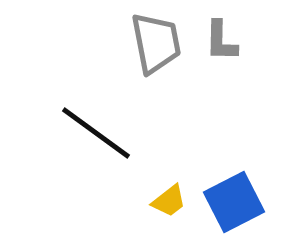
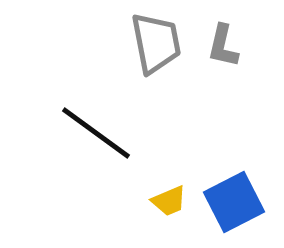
gray L-shape: moved 2 px right, 5 px down; rotated 12 degrees clockwise
yellow trapezoid: rotated 15 degrees clockwise
